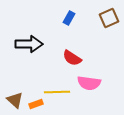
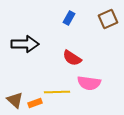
brown square: moved 1 px left, 1 px down
black arrow: moved 4 px left
orange rectangle: moved 1 px left, 1 px up
